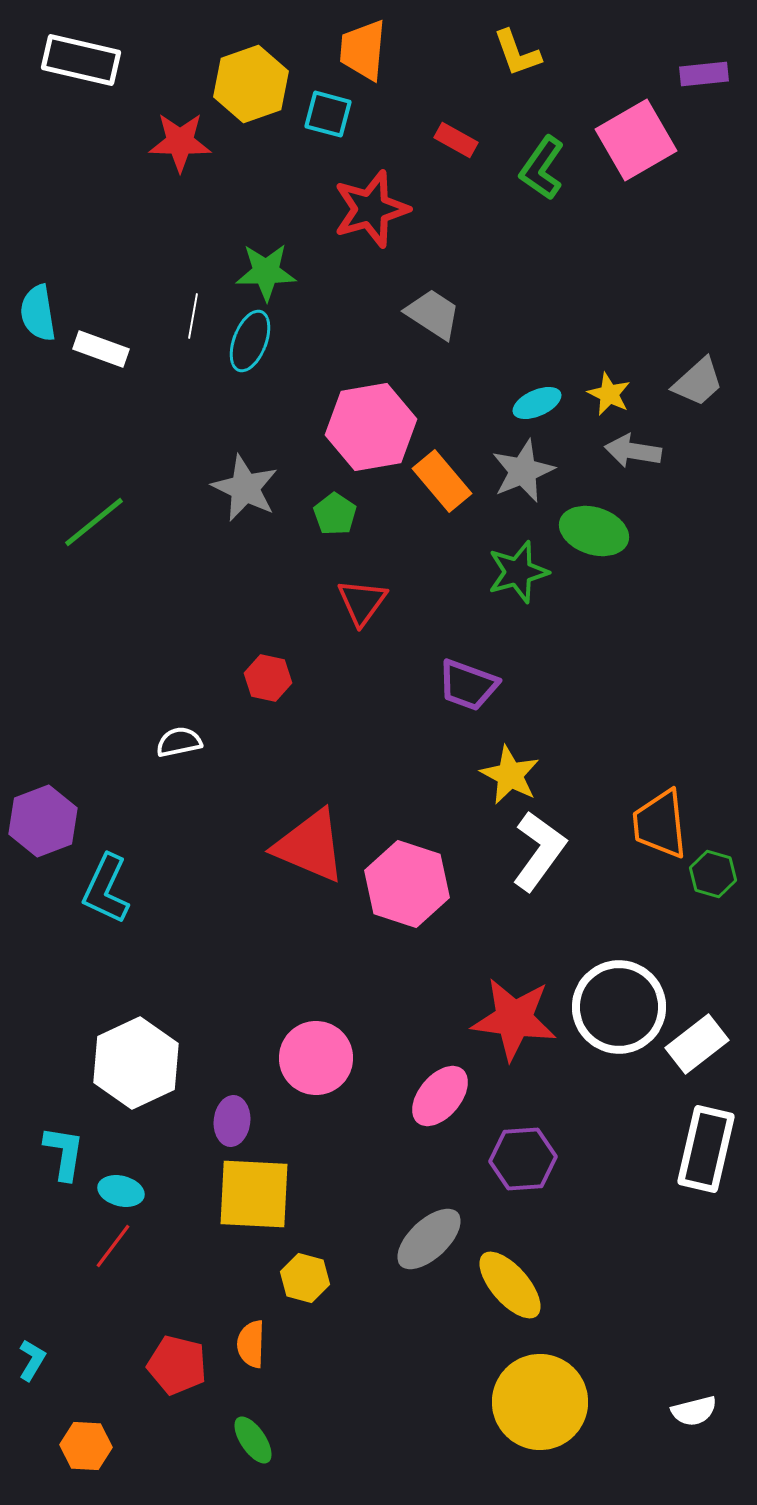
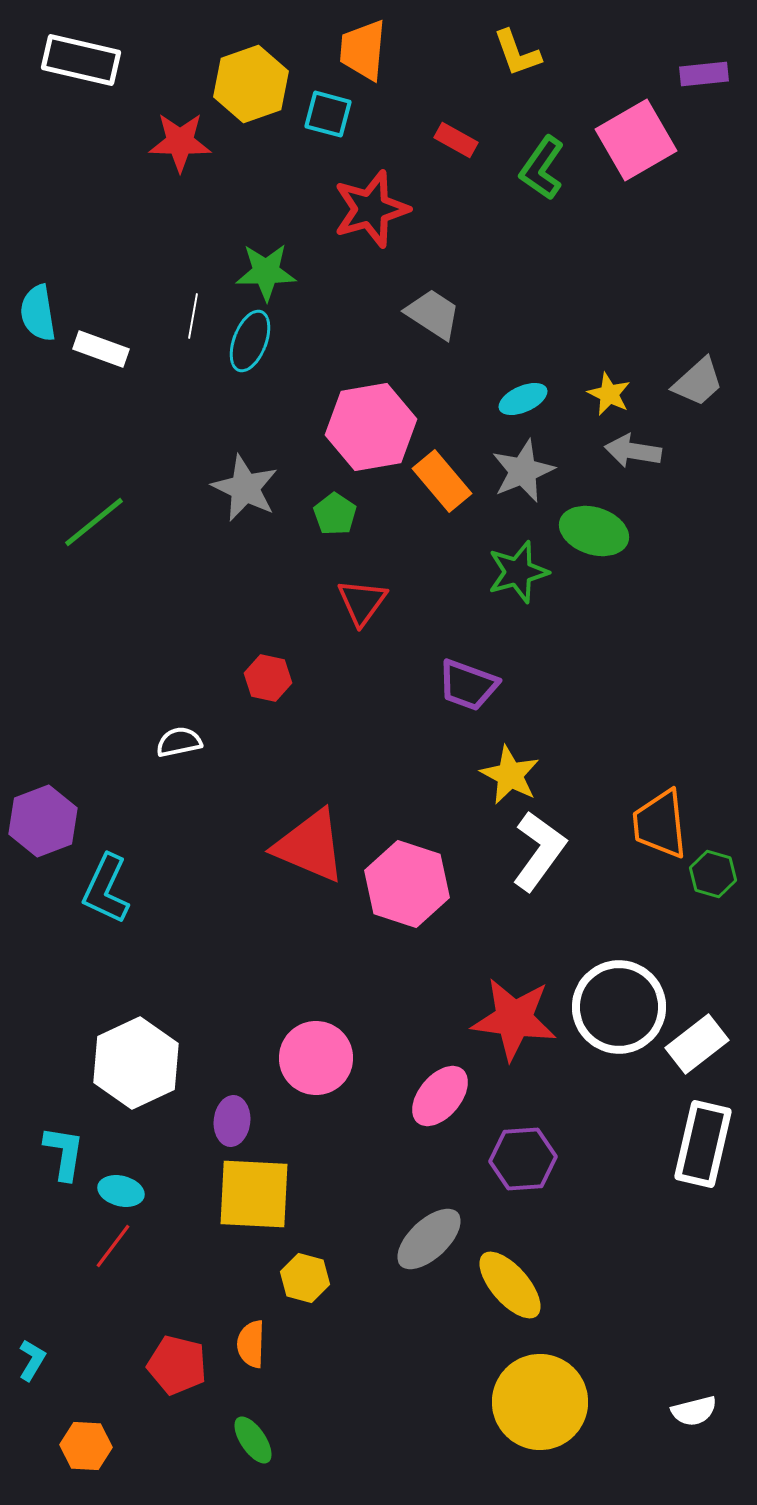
cyan ellipse at (537, 403): moved 14 px left, 4 px up
white rectangle at (706, 1149): moved 3 px left, 5 px up
